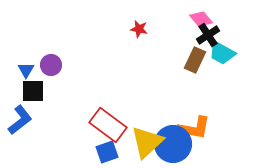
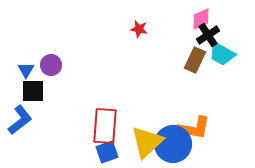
pink diamond: rotated 75 degrees counterclockwise
cyan trapezoid: moved 1 px down
red rectangle: moved 3 px left, 1 px down; rotated 57 degrees clockwise
